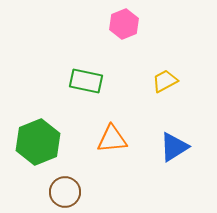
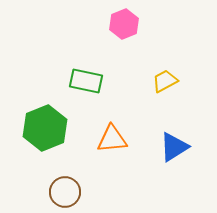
green hexagon: moved 7 px right, 14 px up
